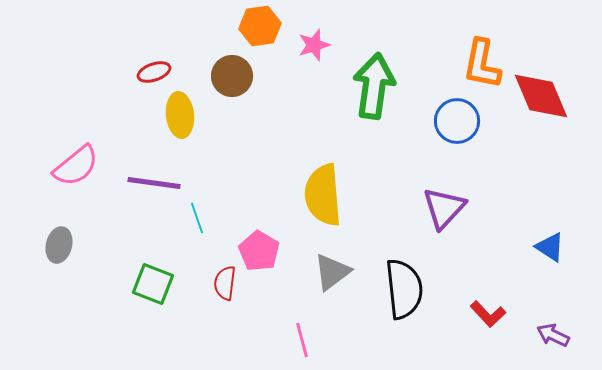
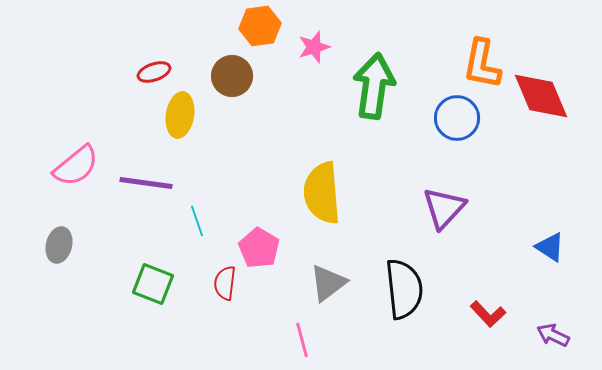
pink star: moved 2 px down
yellow ellipse: rotated 15 degrees clockwise
blue circle: moved 3 px up
purple line: moved 8 px left
yellow semicircle: moved 1 px left, 2 px up
cyan line: moved 3 px down
pink pentagon: moved 3 px up
gray triangle: moved 4 px left, 11 px down
